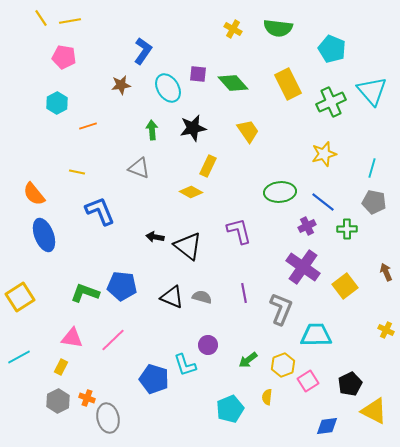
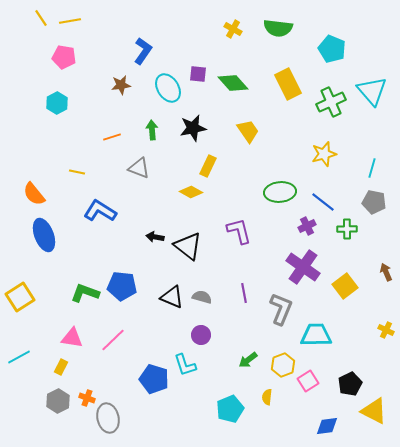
orange line at (88, 126): moved 24 px right, 11 px down
blue L-shape at (100, 211): rotated 36 degrees counterclockwise
purple circle at (208, 345): moved 7 px left, 10 px up
